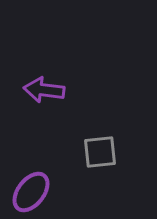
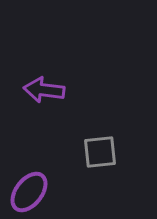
purple ellipse: moved 2 px left
